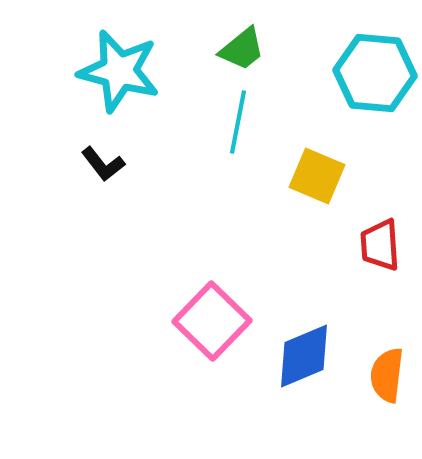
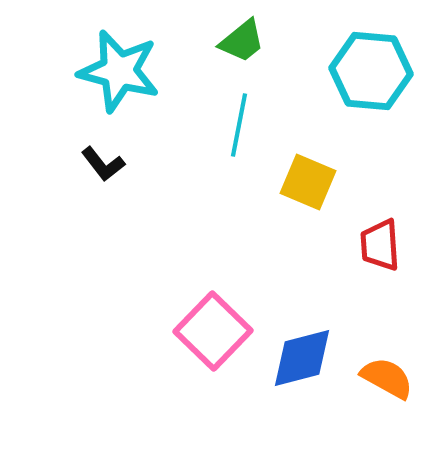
green trapezoid: moved 8 px up
cyan hexagon: moved 4 px left, 2 px up
cyan line: moved 1 px right, 3 px down
yellow square: moved 9 px left, 6 px down
pink square: moved 1 px right, 10 px down
blue diamond: moved 2 px left, 2 px down; rotated 8 degrees clockwise
orange semicircle: moved 3 px down; rotated 112 degrees clockwise
